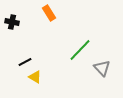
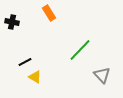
gray triangle: moved 7 px down
